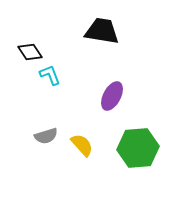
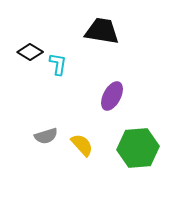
black diamond: rotated 25 degrees counterclockwise
cyan L-shape: moved 8 px right, 11 px up; rotated 30 degrees clockwise
